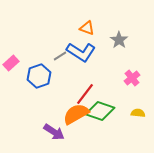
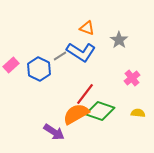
pink rectangle: moved 2 px down
blue hexagon: moved 7 px up; rotated 15 degrees counterclockwise
